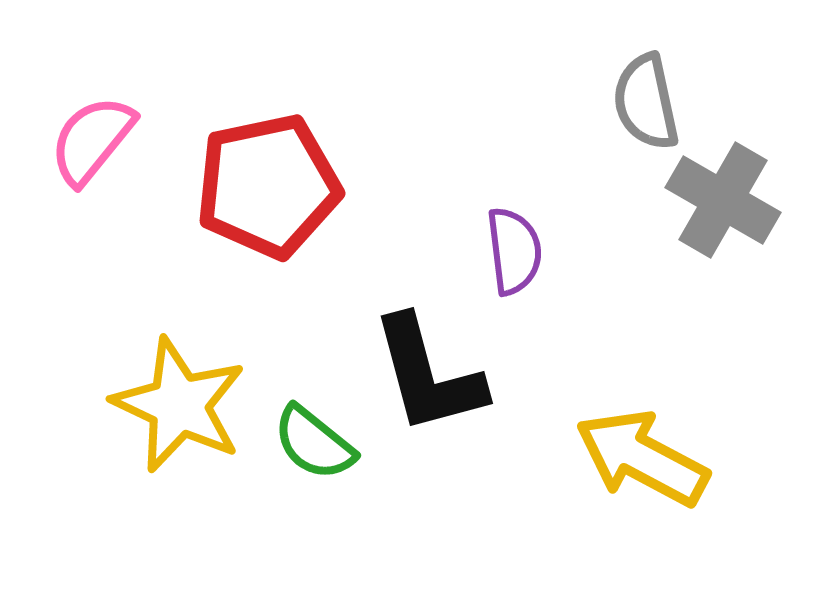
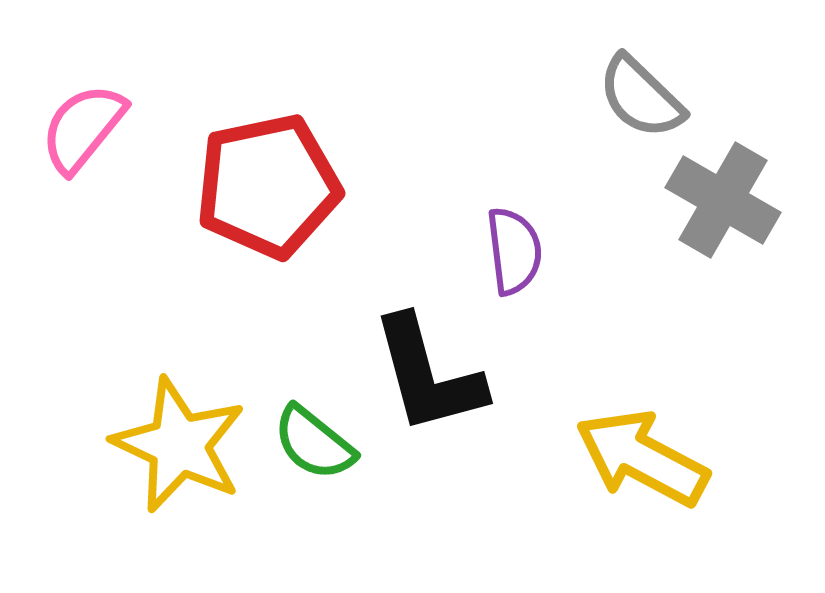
gray semicircle: moved 5 px left, 5 px up; rotated 34 degrees counterclockwise
pink semicircle: moved 9 px left, 12 px up
yellow star: moved 40 px down
